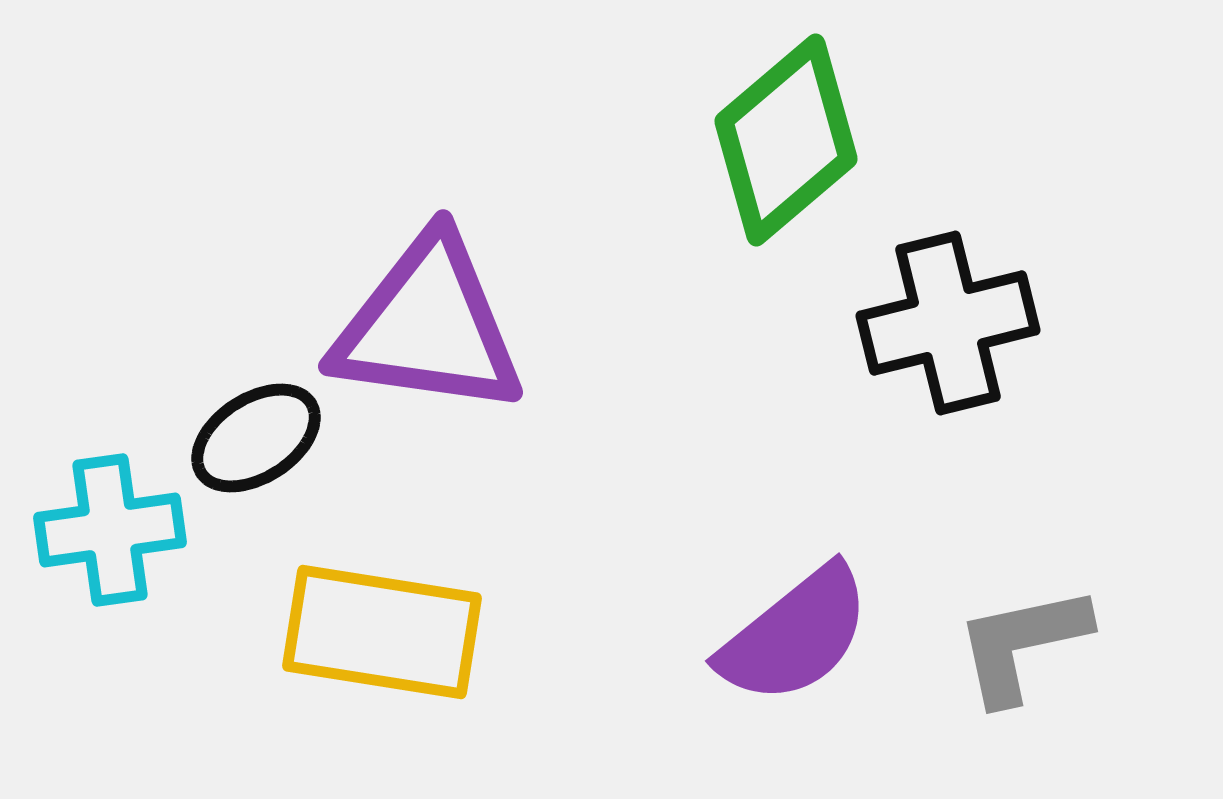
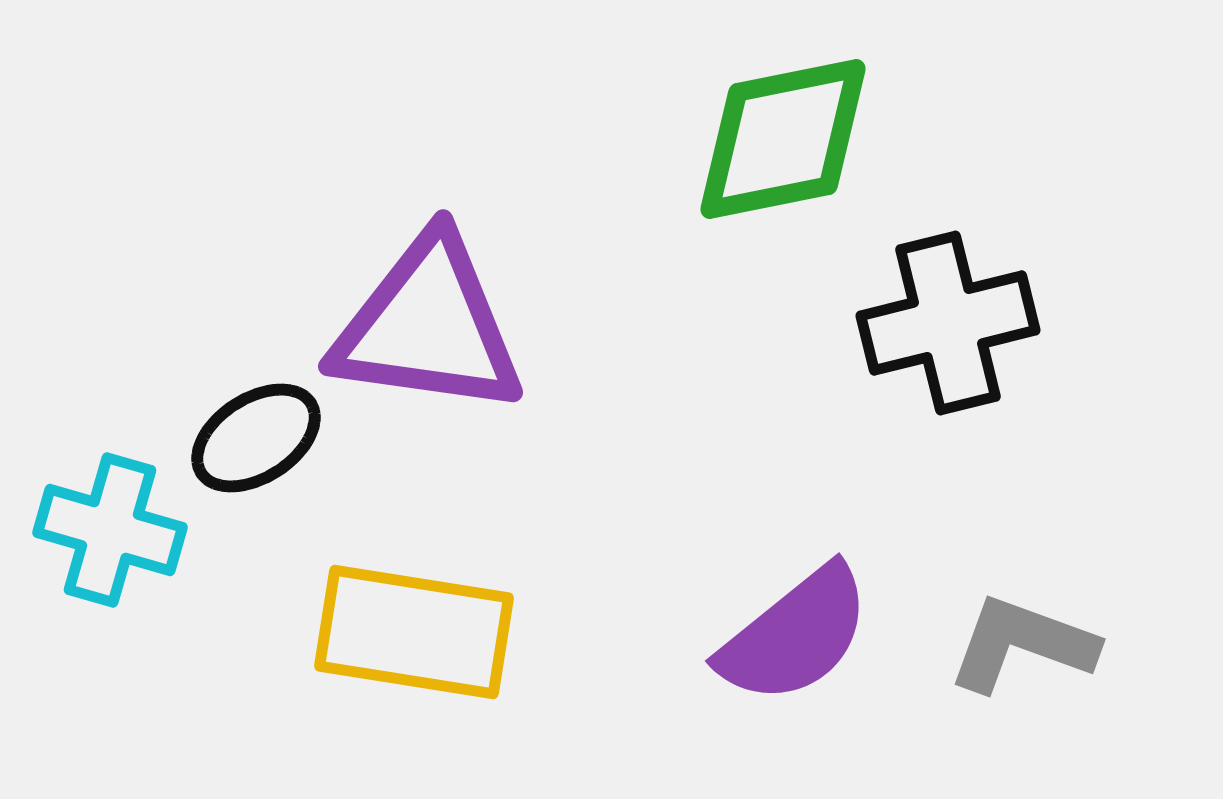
green diamond: moved 3 px left, 1 px up; rotated 29 degrees clockwise
cyan cross: rotated 24 degrees clockwise
yellow rectangle: moved 32 px right
gray L-shape: rotated 32 degrees clockwise
